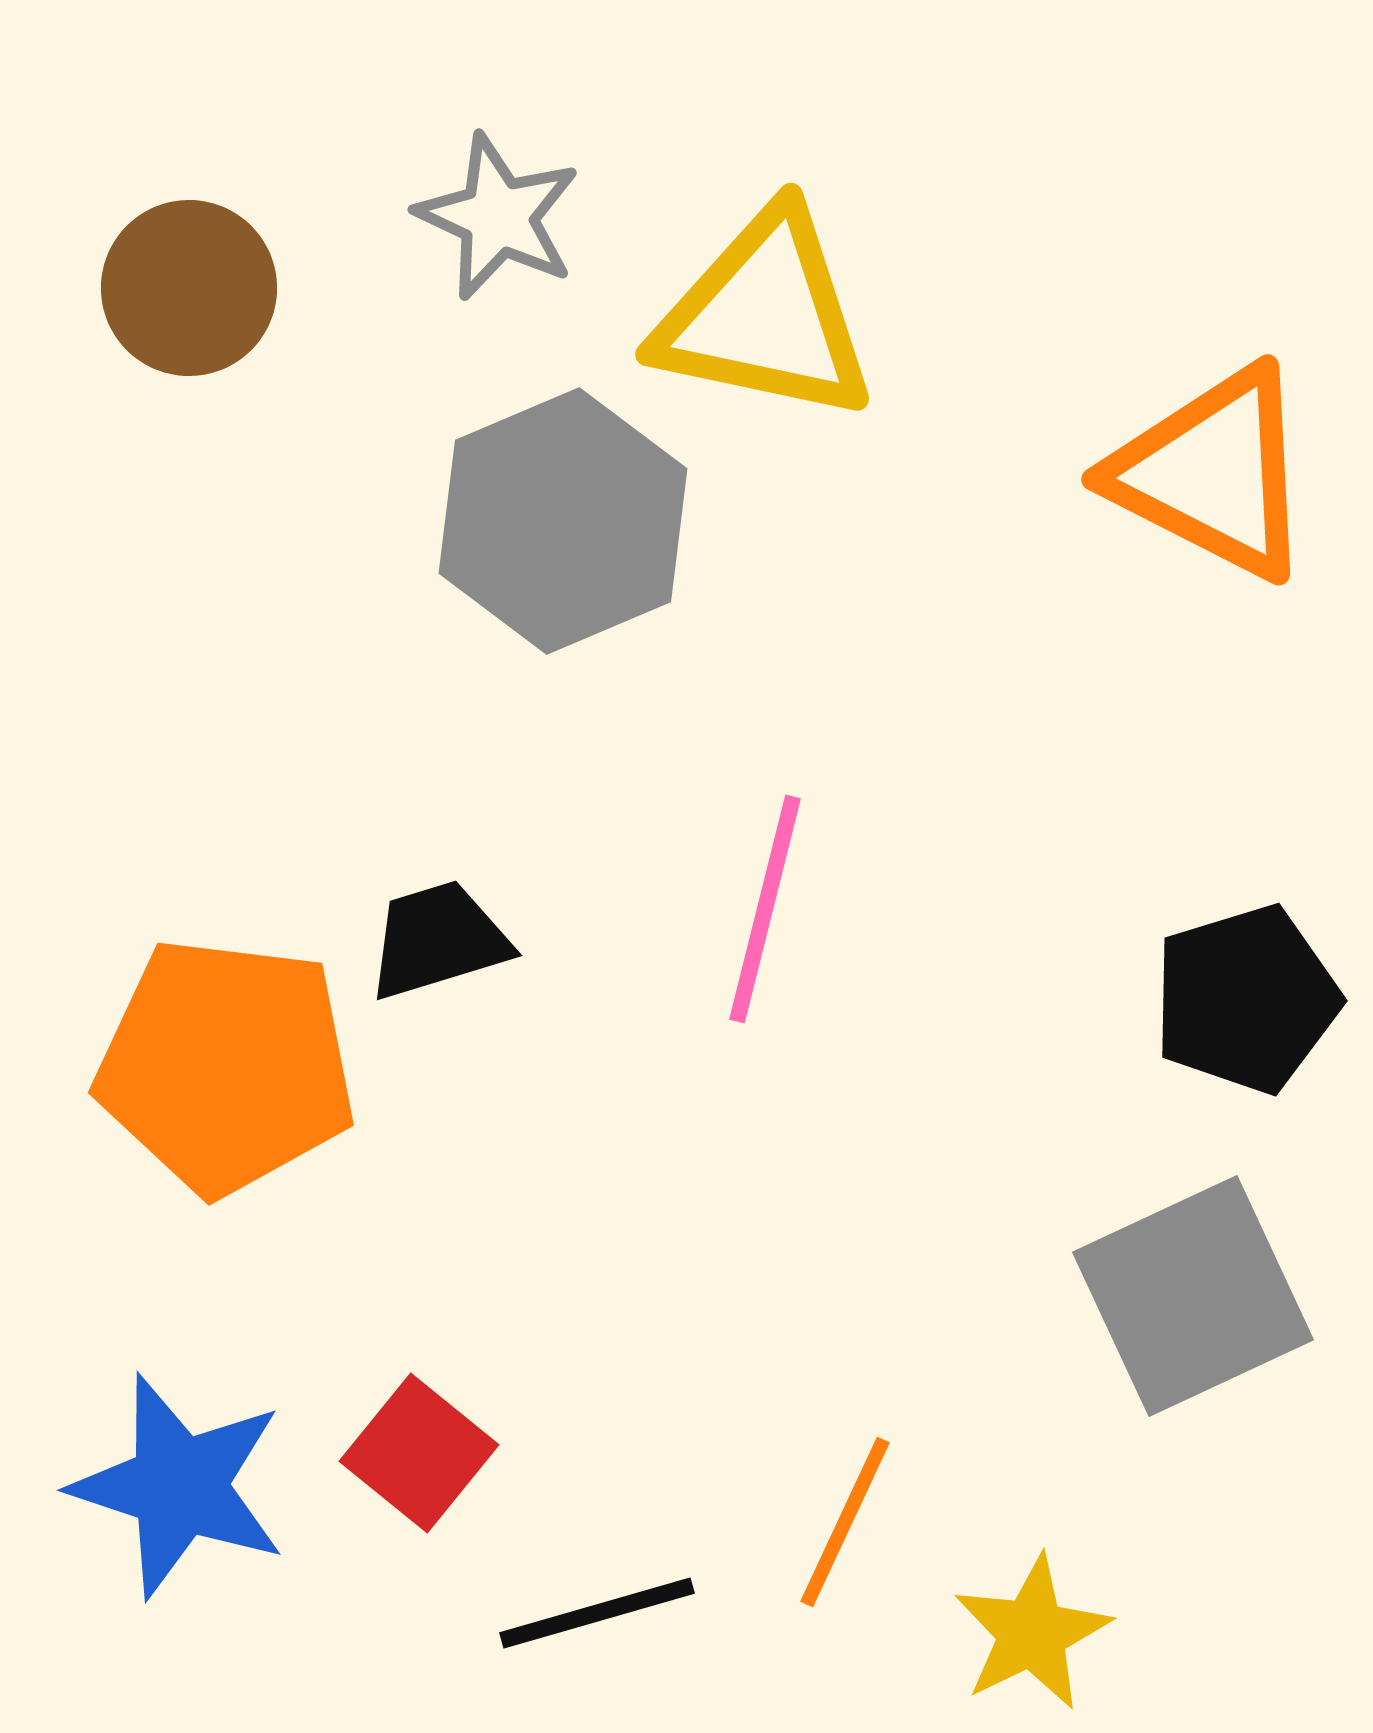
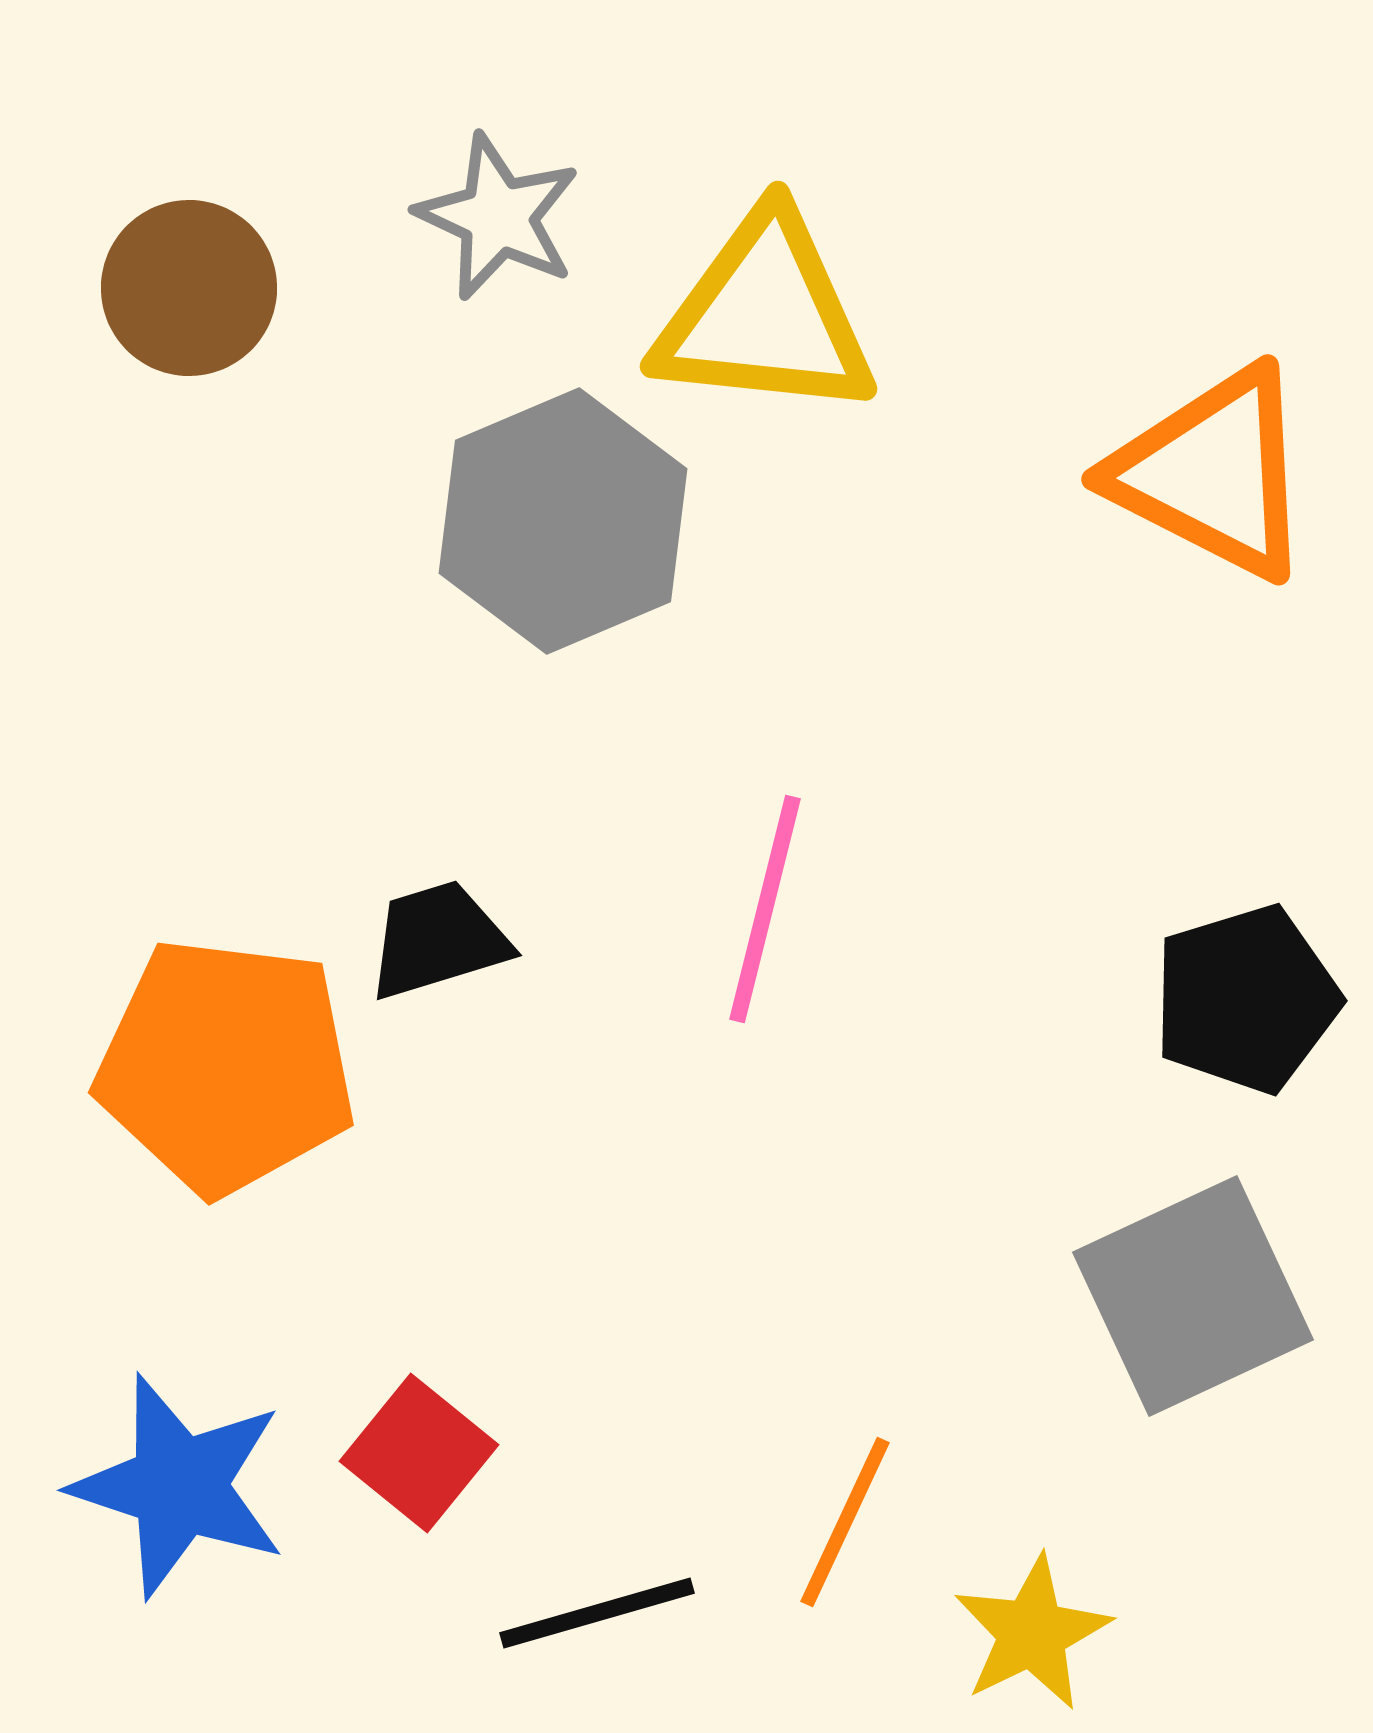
yellow triangle: rotated 6 degrees counterclockwise
